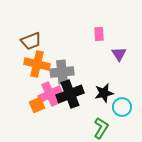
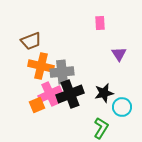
pink rectangle: moved 1 px right, 11 px up
orange cross: moved 4 px right, 2 px down
